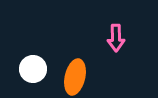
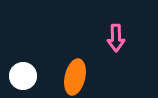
white circle: moved 10 px left, 7 px down
